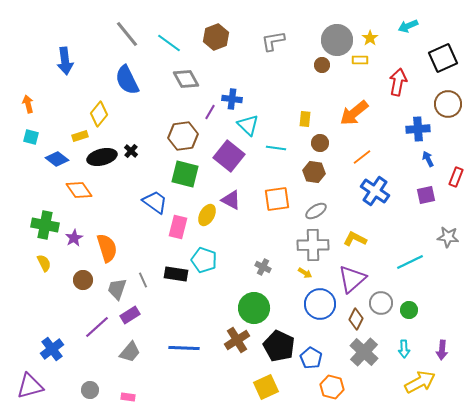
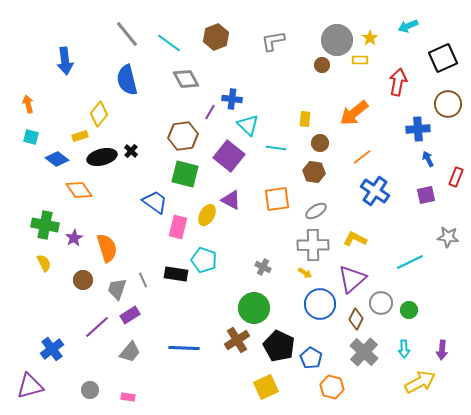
blue semicircle at (127, 80): rotated 12 degrees clockwise
